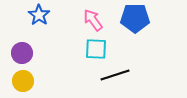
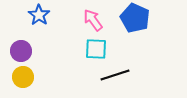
blue pentagon: rotated 24 degrees clockwise
purple circle: moved 1 px left, 2 px up
yellow circle: moved 4 px up
